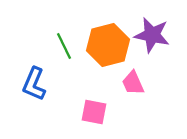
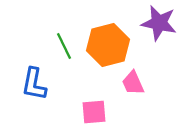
purple star: moved 7 px right, 12 px up
blue L-shape: rotated 12 degrees counterclockwise
pink square: rotated 16 degrees counterclockwise
